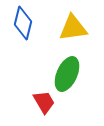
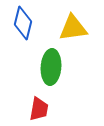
green ellipse: moved 16 px left, 7 px up; rotated 20 degrees counterclockwise
red trapezoid: moved 5 px left, 7 px down; rotated 40 degrees clockwise
